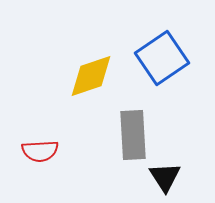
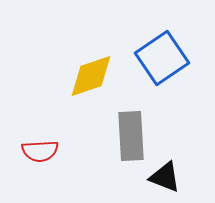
gray rectangle: moved 2 px left, 1 px down
black triangle: rotated 36 degrees counterclockwise
